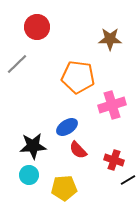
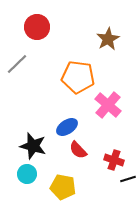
brown star: moved 2 px left; rotated 30 degrees counterclockwise
pink cross: moved 4 px left; rotated 32 degrees counterclockwise
black star: rotated 20 degrees clockwise
cyan circle: moved 2 px left, 1 px up
black line: moved 1 px up; rotated 14 degrees clockwise
yellow pentagon: moved 1 px left, 1 px up; rotated 15 degrees clockwise
